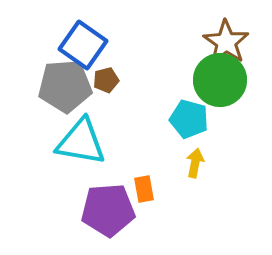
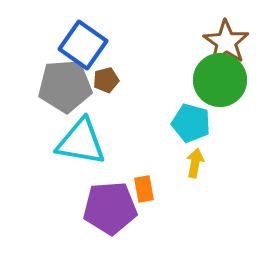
cyan pentagon: moved 2 px right, 4 px down
purple pentagon: moved 2 px right, 2 px up
